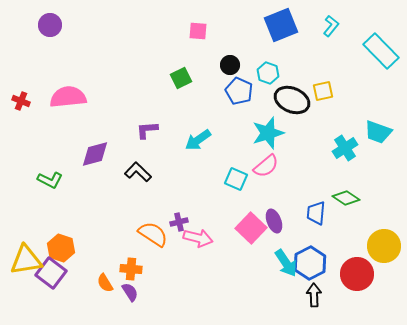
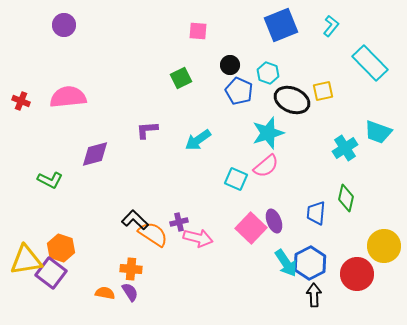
purple circle at (50, 25): moved 14 px right
cyan rectangle at (381, 51): moved 11 px left, 12 px down
black L-shape at (138, 172): moved 3 px left, 48 px down
green diamond at (346, 198): rotated 68 degrees clockwise
orange semicircle at (105, 283): moved 10 px down; rotated 132 degrees clockwise
